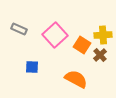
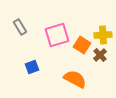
gray rectangle: moved 1 px right, 2 px up; rotated 35 degrees clockwise
pink square: moved 2 px right; rotated 25 degrees clockwise
blue square: rotated 24 degrees counterclockwise
orange semicircle: moved 1 px left
